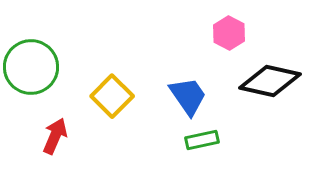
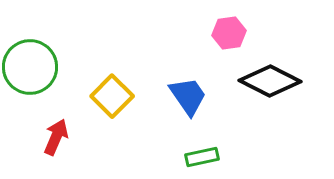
pink hexagon: rotated 24 degrees clockwise
green circle: moved 1 px left
black diamond: rotated 14 degrees clockwise
red arrow: moved 1 px right, 1 px down
green rectangle: moved 17 px down
